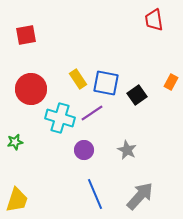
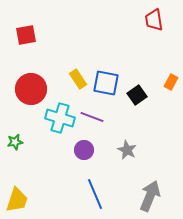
purple line: moved 4 px down; rotated 55 degrees clockwise
gray arrow: moved 10 px right; rotated 20 degrees counterclockwise
